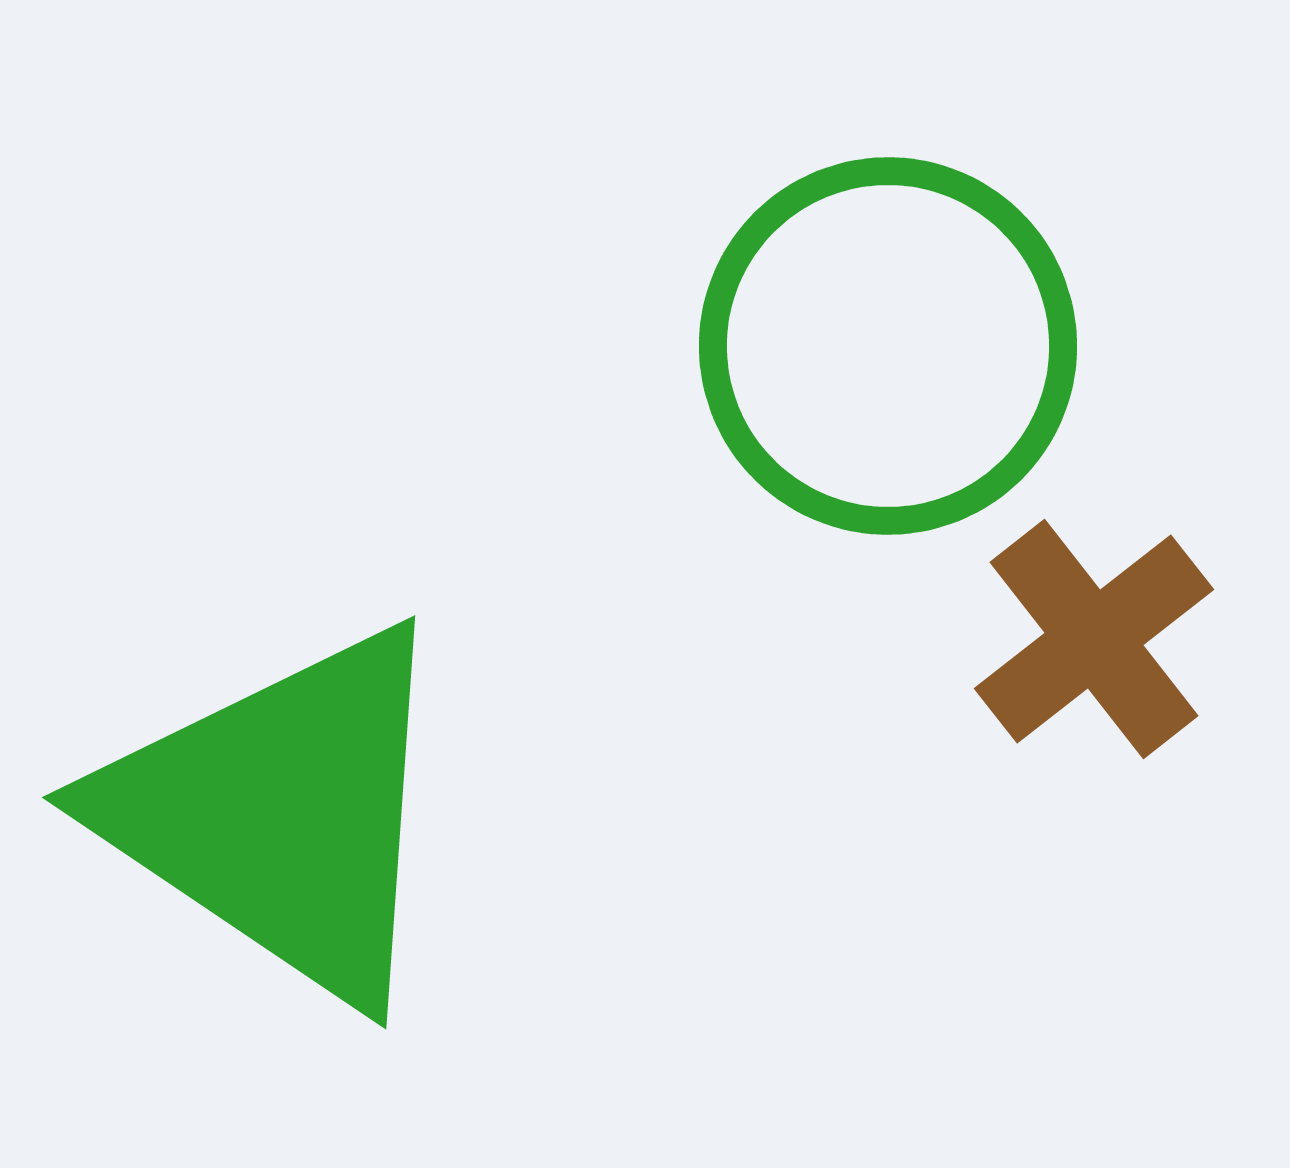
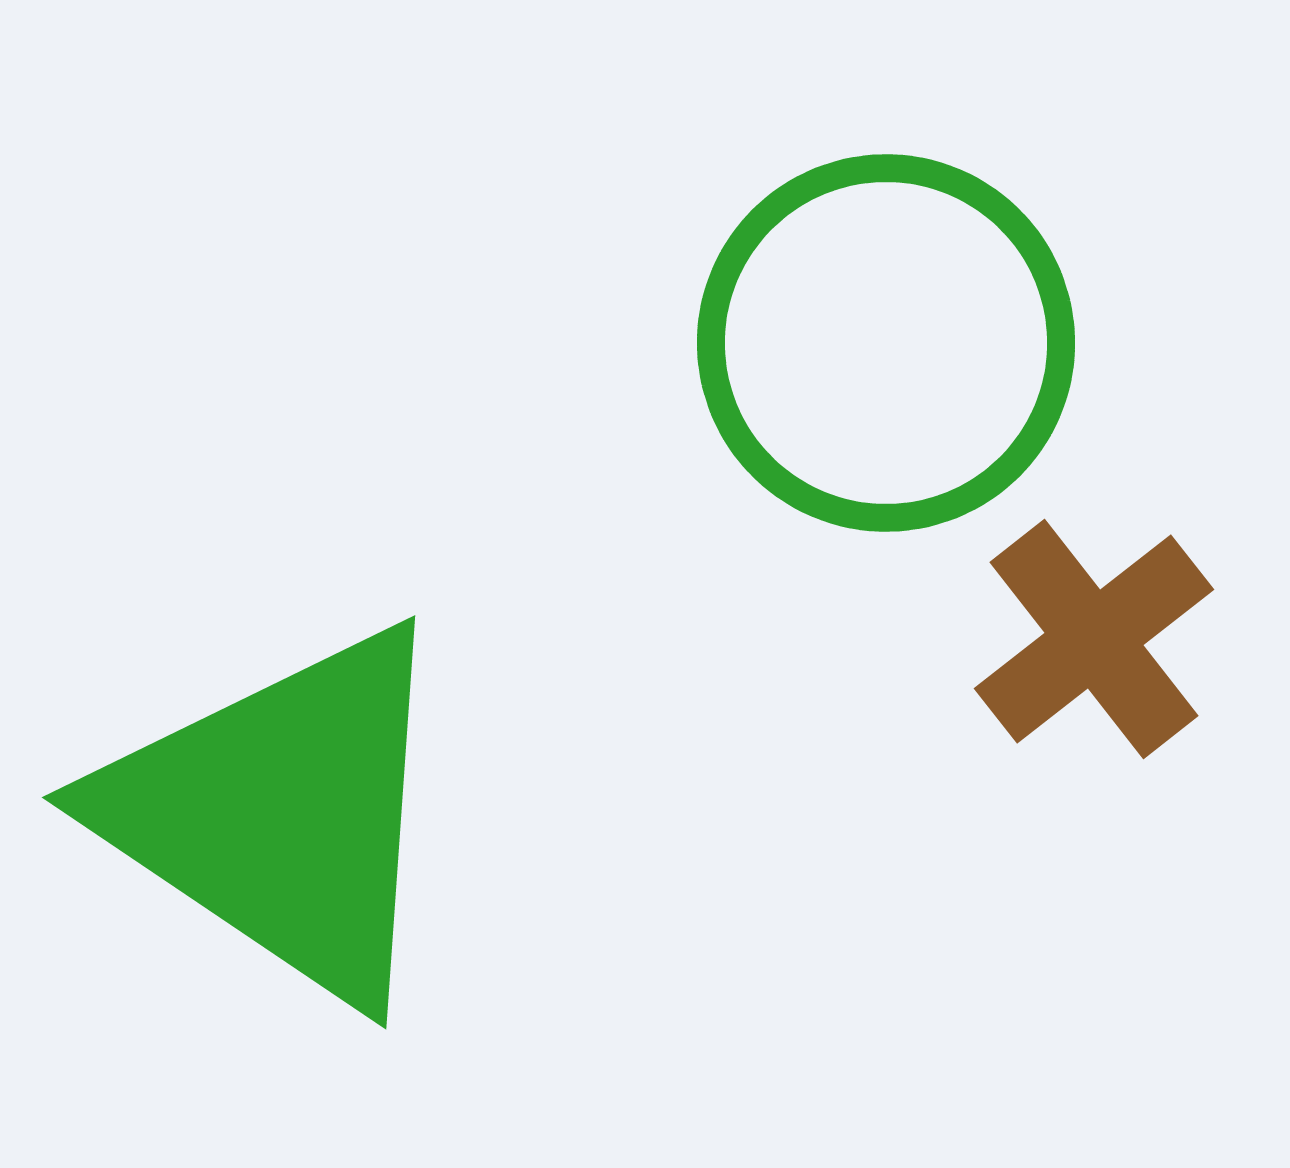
green circle: moved 2 px left, 3 px up
